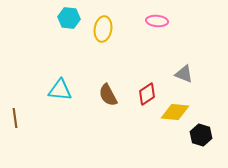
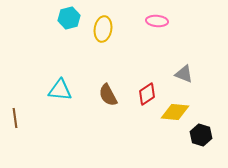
cyan hexagon: rotated 20 degrees counterclockwise
